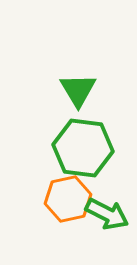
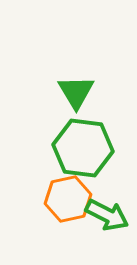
green triangle: moved 2 px left, 2 px down
green arrow: moved 1 px down
